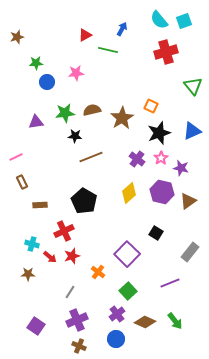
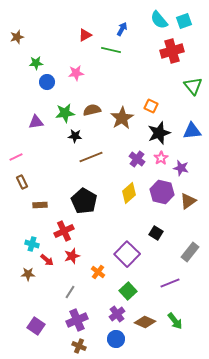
green line at (108, 50): moved 3 px right
red cross at (166, 52): moved 6 px right, 1 px up
blue triangle at (192, 131): rotated 18 degrees clockwise
red arrow at (50, 257): moved 3 px left, 3 px down
